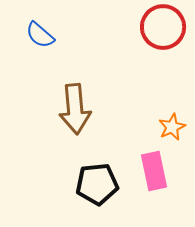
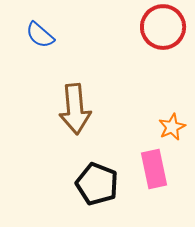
pink rectangle: moved 2 px up
black pentagon: rotated 27 degrees clockwise
